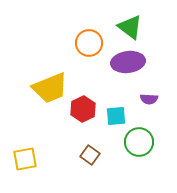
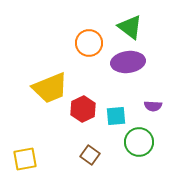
purple semicircle: moved 4 px right, 7 px down
